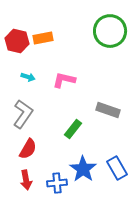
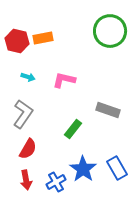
blue cross: moved 1 px left, 1 px up; rotated 24 degrees counterclockwise
